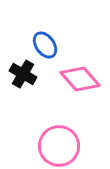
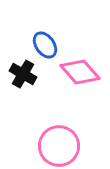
pink diamond: moved 7 px up
